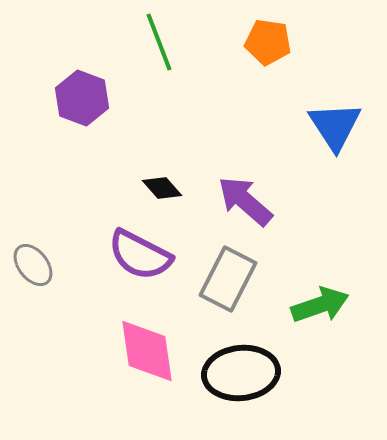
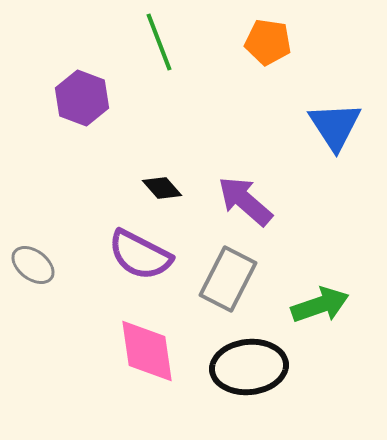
gray ellipse: rotated 15 degrees counterclockwise
black ellipse: moved 8 px right, 6 px up
